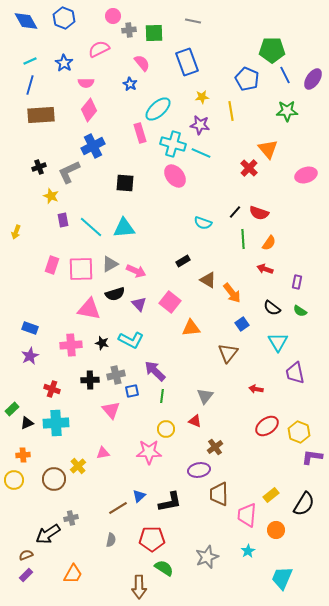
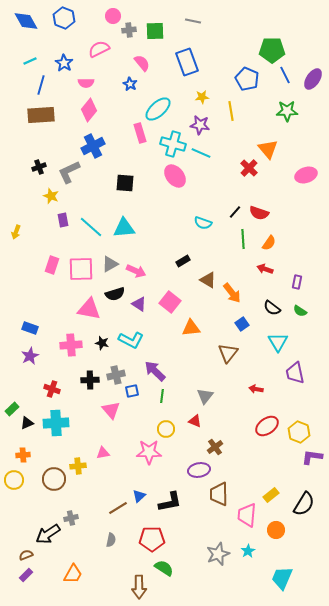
green square at (154, 33): moved 1 px right, 2 px up
blue line at (30, 85): moved 11 px right
purple triangle at (139, 304): rotated 14 degrees counterclockwise
yellow cross at (78, 466): rotated 35 degrees clockwise
gray star at (207, 557): moved 11 px right, 3 px up
